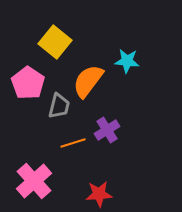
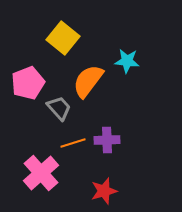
yellow square: moved 8 px right, 4 px up
pink pentagon: rotated 16 degrees clockwise
gray trapezoid: moved 2 px down; rotated 56 degrees counterclockwise
purple cross: moved 10 px down; rotated 30 degrees clockwise
pink cross: moved 7 px right, 8 px up
red star: moved 5 px right, 3 px up; rotated 12 degrees counterclockwise
